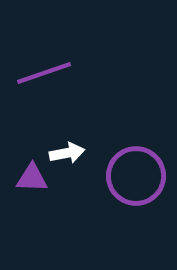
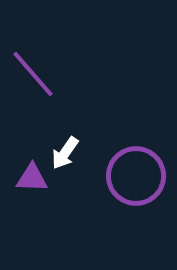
purple line: moved 11 px left, 1 px down; rotated 68 degrees clockwise
white arrow: moved 2 px left; rotated 136 degrees clockwise
